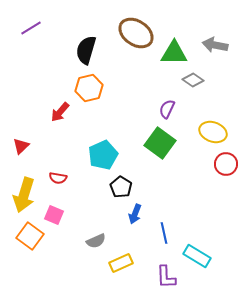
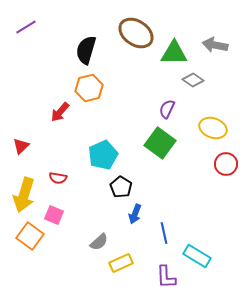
purple line: moved 5 px left, 1 px up
yellow ellipse: moved 4 px up
gray semicircle: moved 3 px right, 1 px down; rotated 18 degrees counterclockwise
